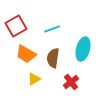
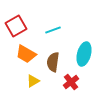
cyan line: moved 1 px right, 1 px down
cyan ellipse: moved 1 px right, 5 px down
brown semicircle: moved 4 px down
yellow triangle: moved 1 px left, 2 px down
